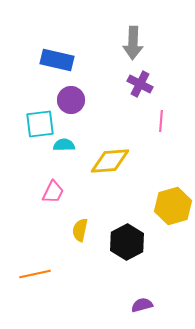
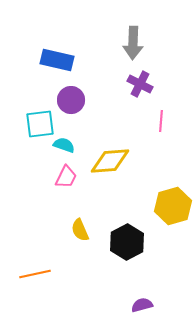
cyan semicircle: rotated 20 degrees clockwise
pink trapezoid: moved 13 px right, 15 px up
yellow semicircle: rotated 35 degrees counterclockwise
